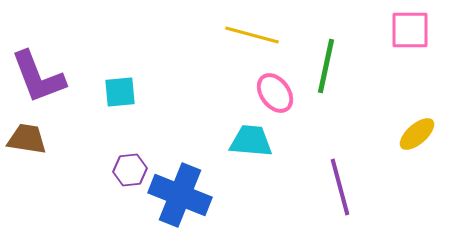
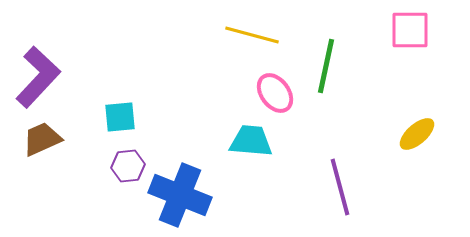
purple L-shape: rotated 116 degrees counterclockwise
cyan square: moved 25 px down
brown trapezoid: moved 15 px right; rotated 33 degrees counterclockwise
purple hexagon: moved 2 px left, 4 px up
